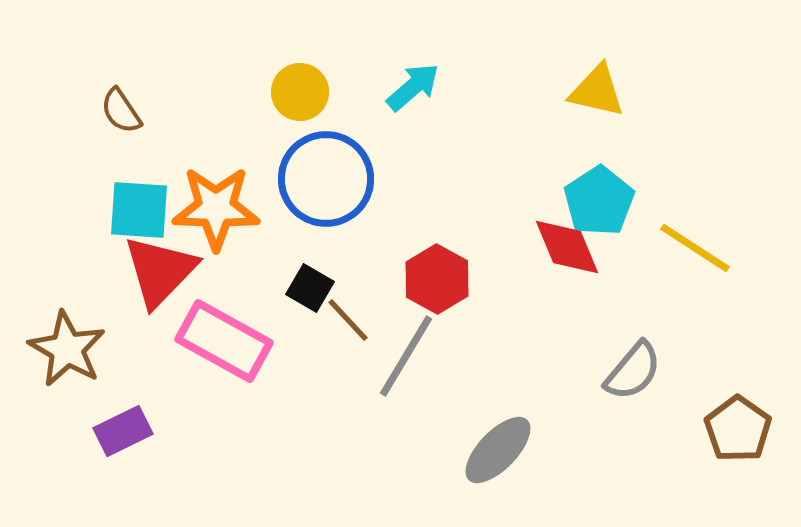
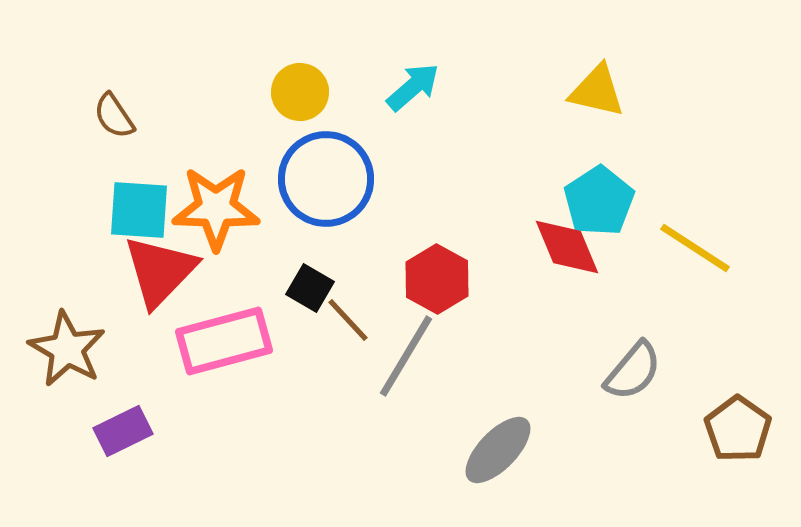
brown semicircle: moved 7 px left, 5 px down
pink rectangle: rotated 44 degrees counterclockwise
